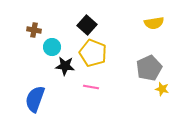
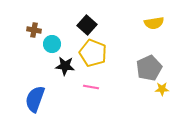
cyan circle: moved 3 px up
yellow star: rotated 16 degrees counterclockwise
